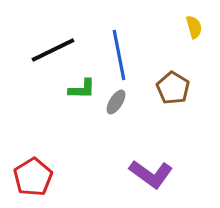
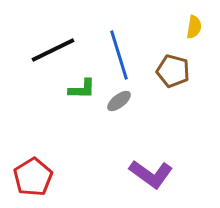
yellow semicircle: rotated 25 degrees clockwise
blue line: rotated 6 degrees counterclockwise
brown pentagon: moved 17 px up; rotated 16 degrees counterclockwise
gray ellipse: moved 3 px right, 1 px up; rotated 20 degrees clockwise
